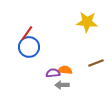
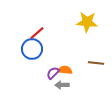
red line: moved 10 px right; rotated 14 degrees clockwise
blue circle: moved 3 px right, 2 px down
brown line: rotated 28 degrees clockwise
purple semicircle: rotated 40 degrees counterclockwise
